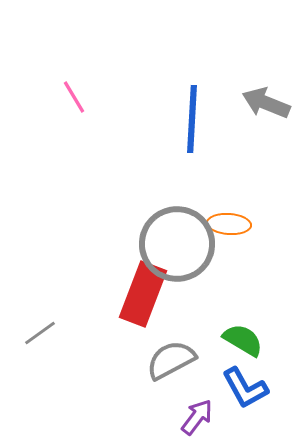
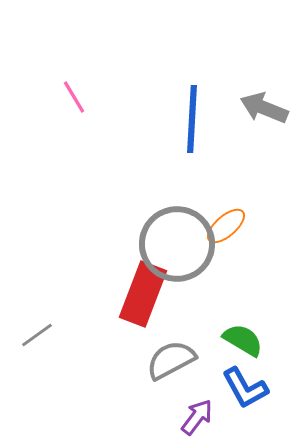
gray arrow: moved 2 px left, 5 px down
orange ellipse: moved 3 px left, 2 px down; rotated 45 degrees counterclockwise
gray line: moved 3 px left, 2 px down
